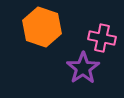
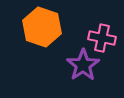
purple star: moved 3 px up
